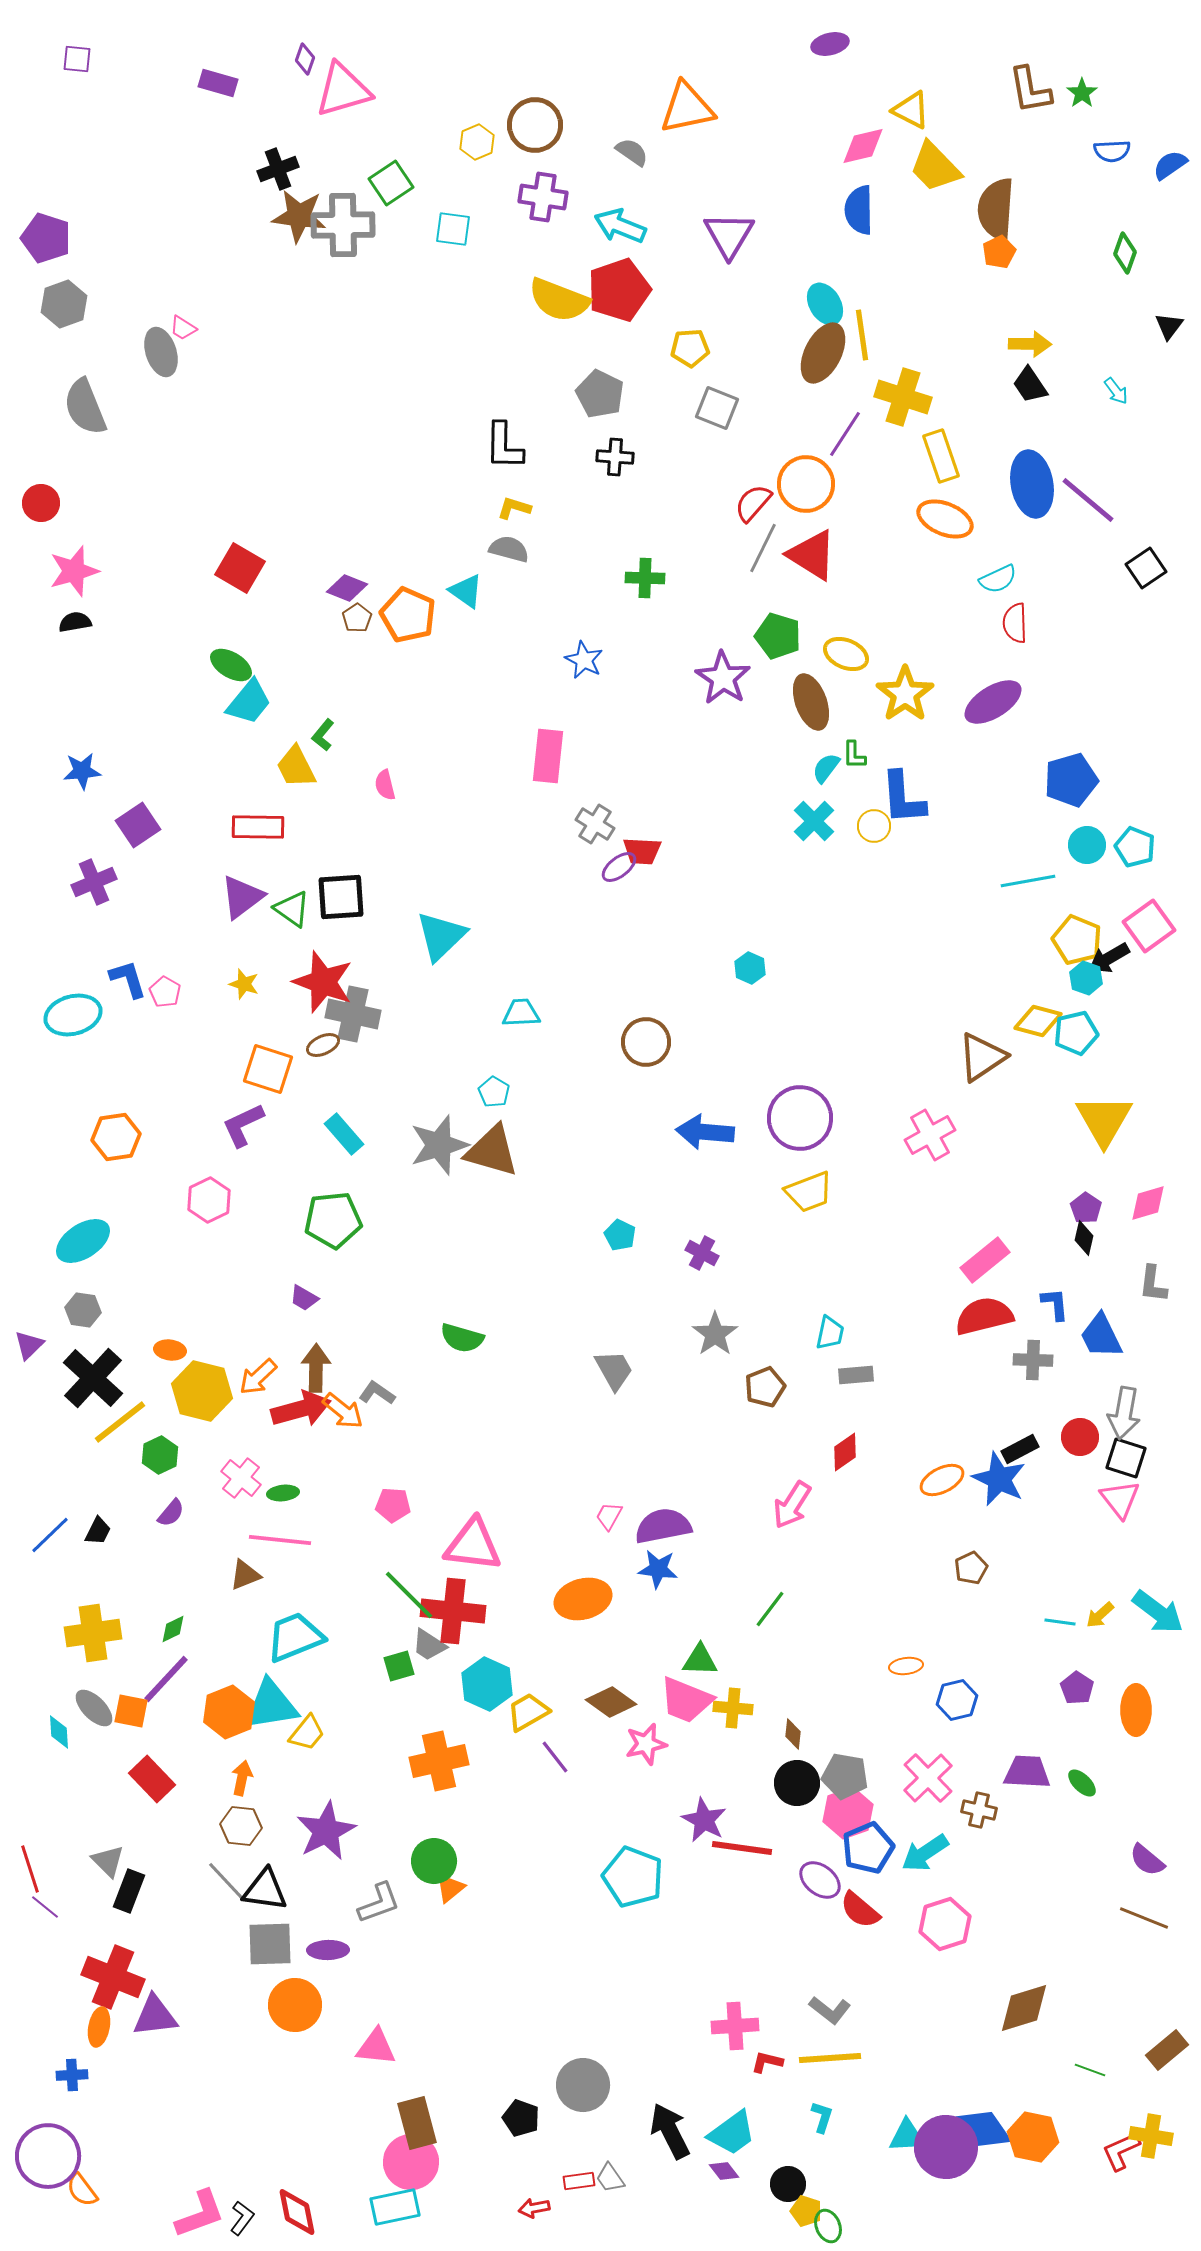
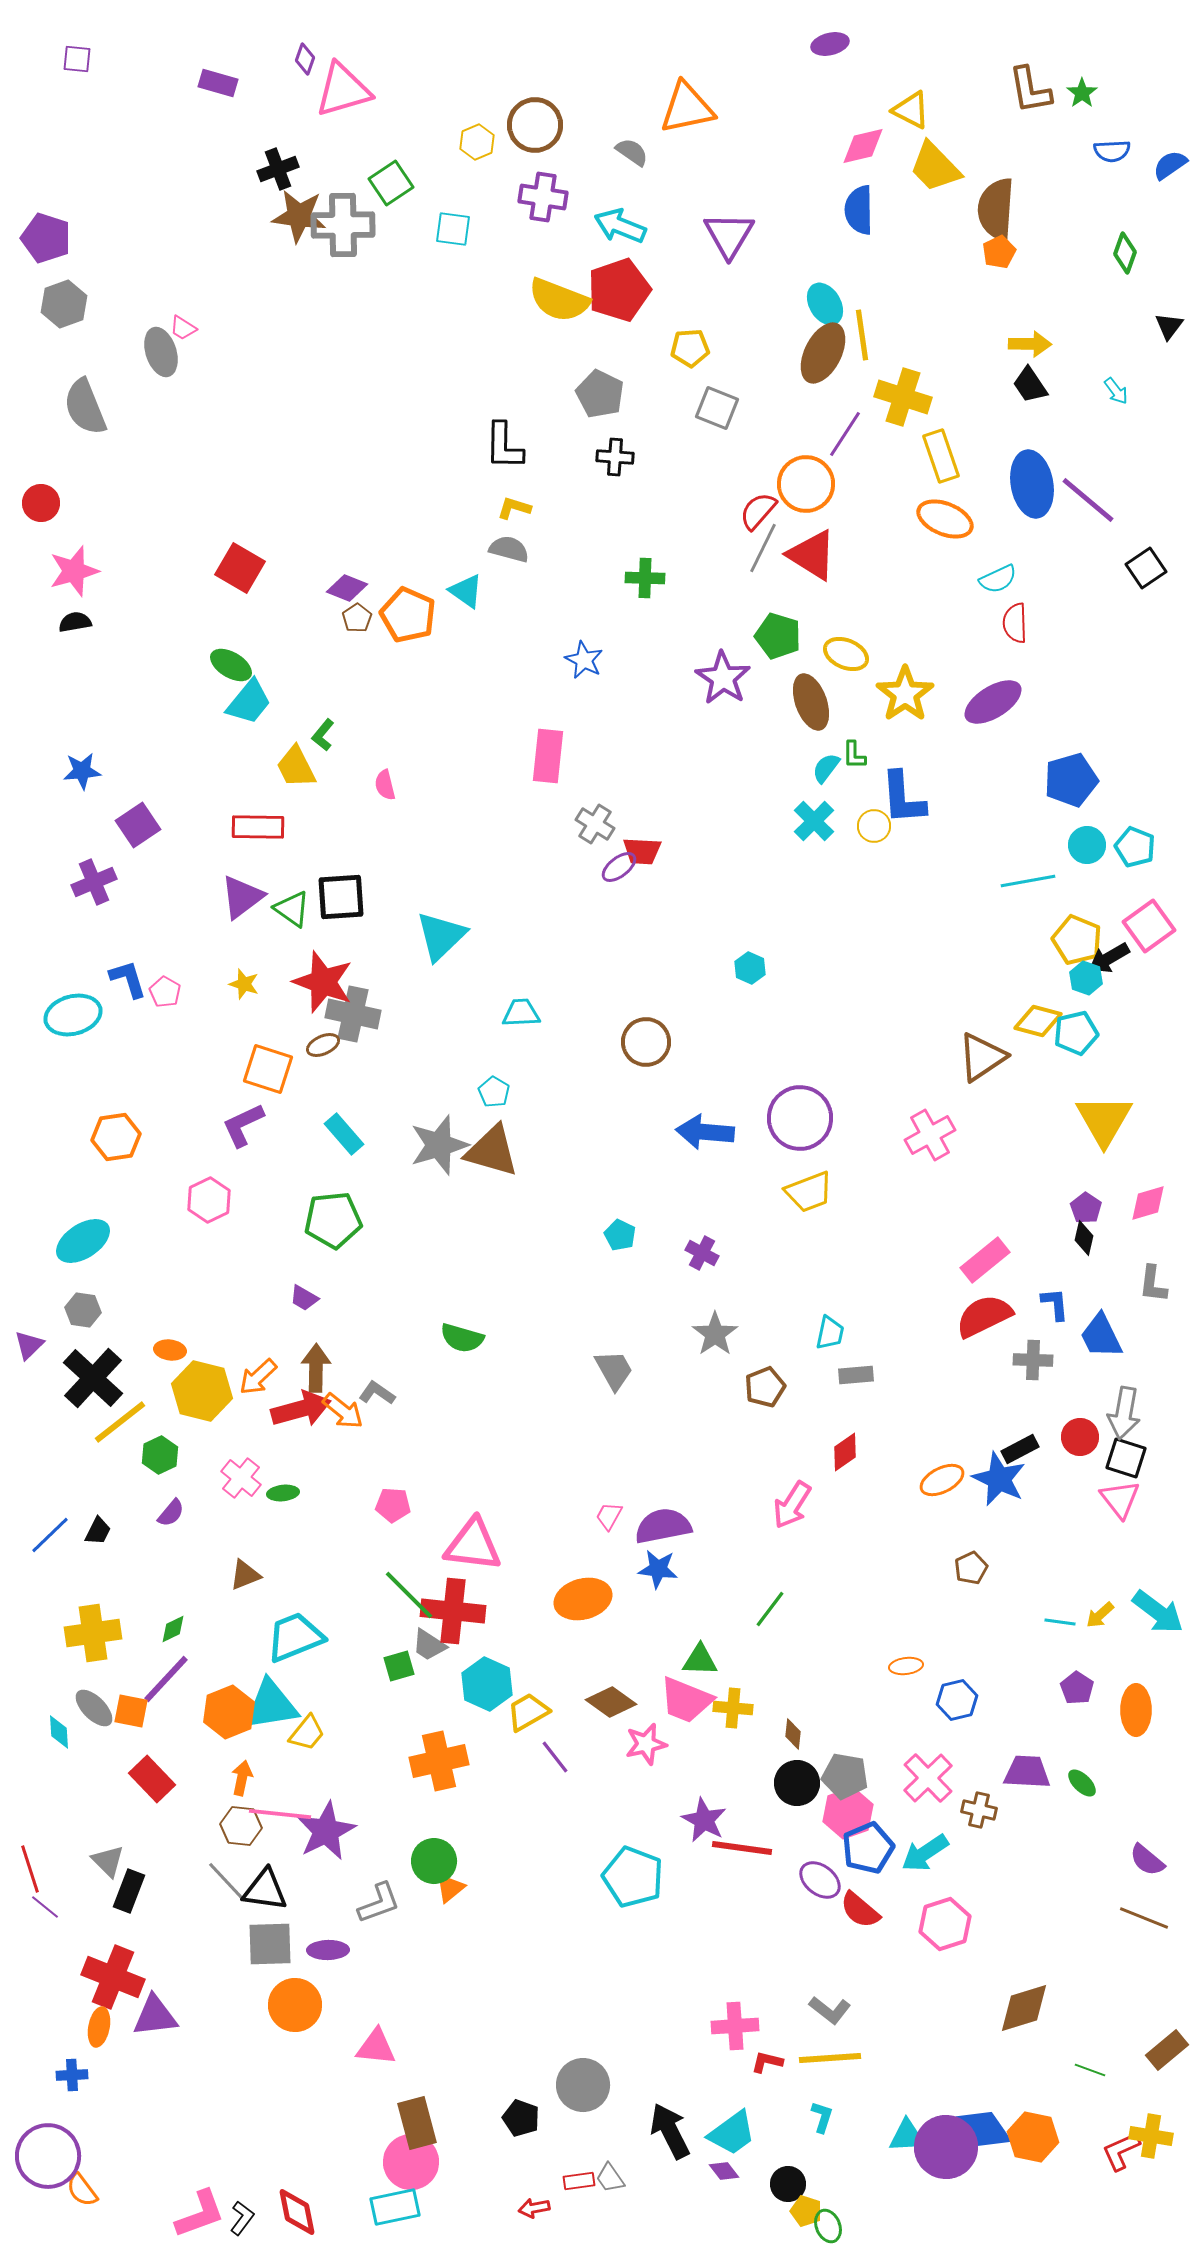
red semicircle at (753, 503): moved 5 px right, 8 px down
red semicircle at (984, 1316): rotated 12 degrees counterclockwise
pink line at (280, 1540): moved 274 px down
